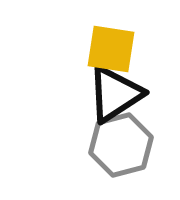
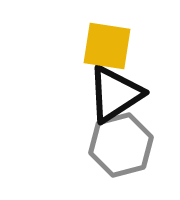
yellow square: moved 4 px left, 3 px up
